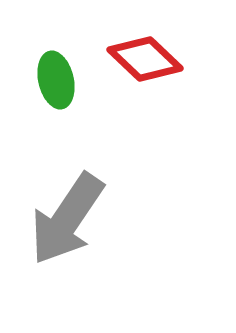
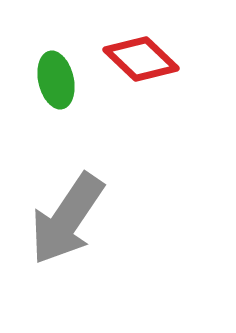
red diamond: moved 4 px left
